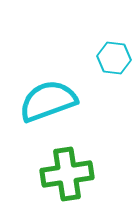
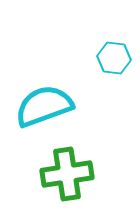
cyan semicircle: moved 4 px left, 5 px down
